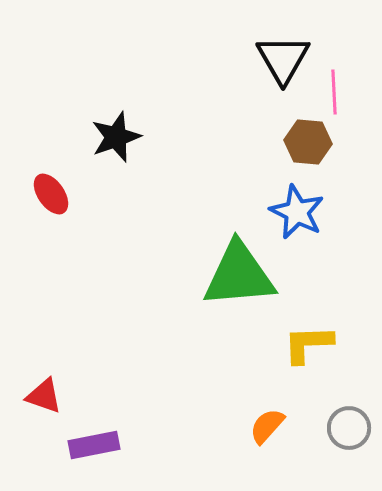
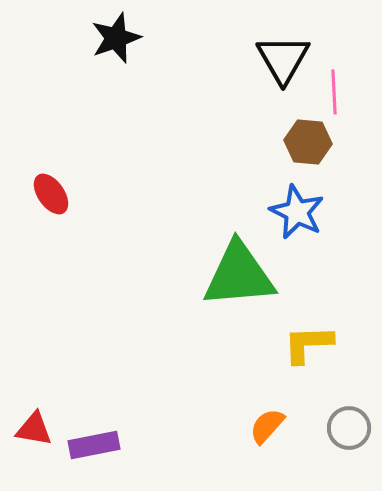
black star: moved 99 px up
red triangle: moved 10 px left, 33 px down; rotated 9 degrees counterclockwise
